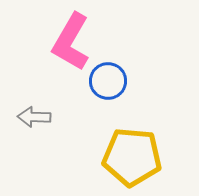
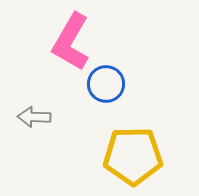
blue circle: moved 2 px left, 3 px down
yellow pentagon: moved 1 px right, 1 px up; rotated 6 degrees counterclockwise
